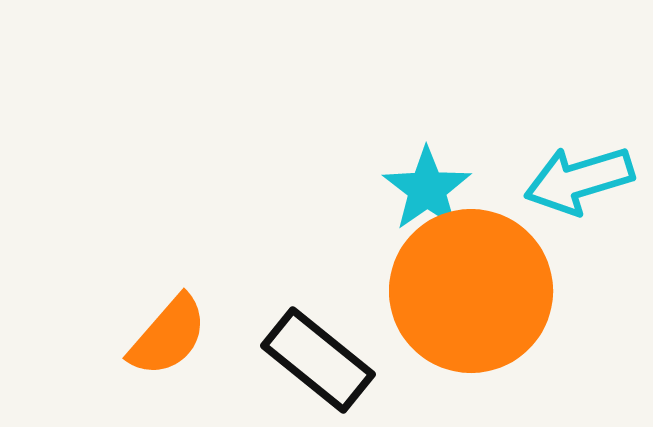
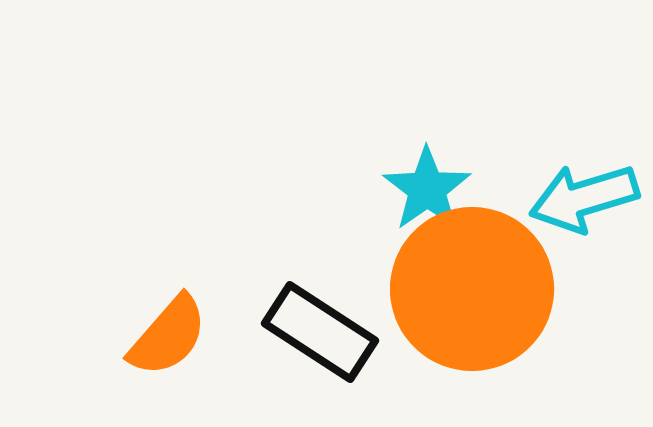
cyan arrow: moved 5 px right, 18 px down
orange circle: moved 1 px right, 2 px up
black rectangle: moved 2 px right, 28 px up; rotated 6 degrees counterclockwise
